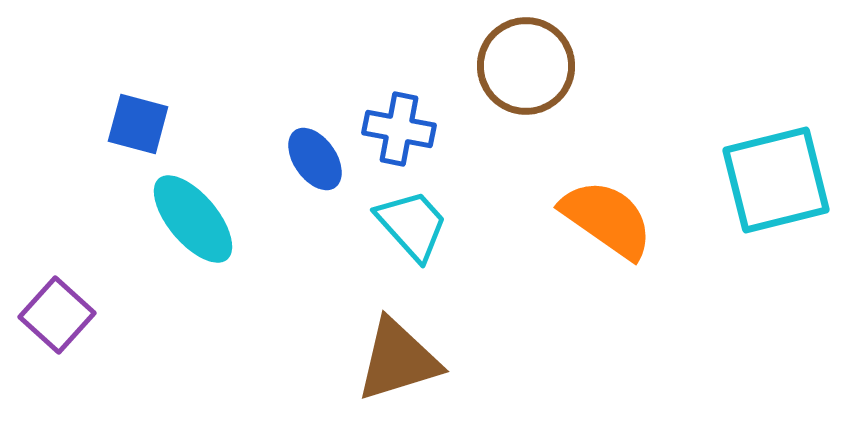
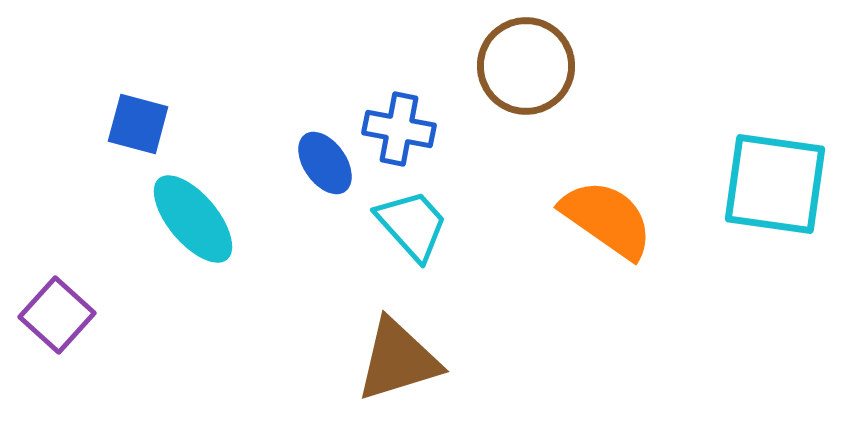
blue ellipse: moved 10 px right, 4 px down
cyan square: moved 1 px left, 4 px down; rotated 22 degrees clockwise
